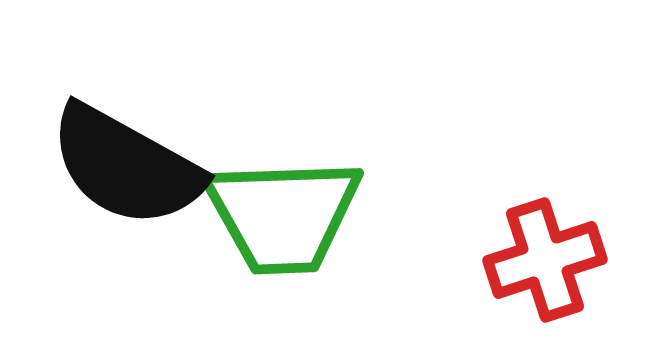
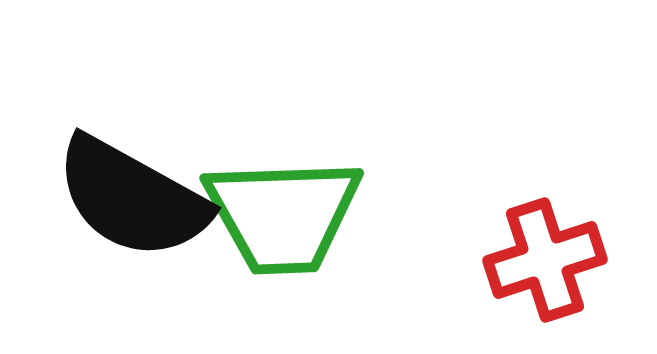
black semicircle: moved 6 px right, 32 px down
